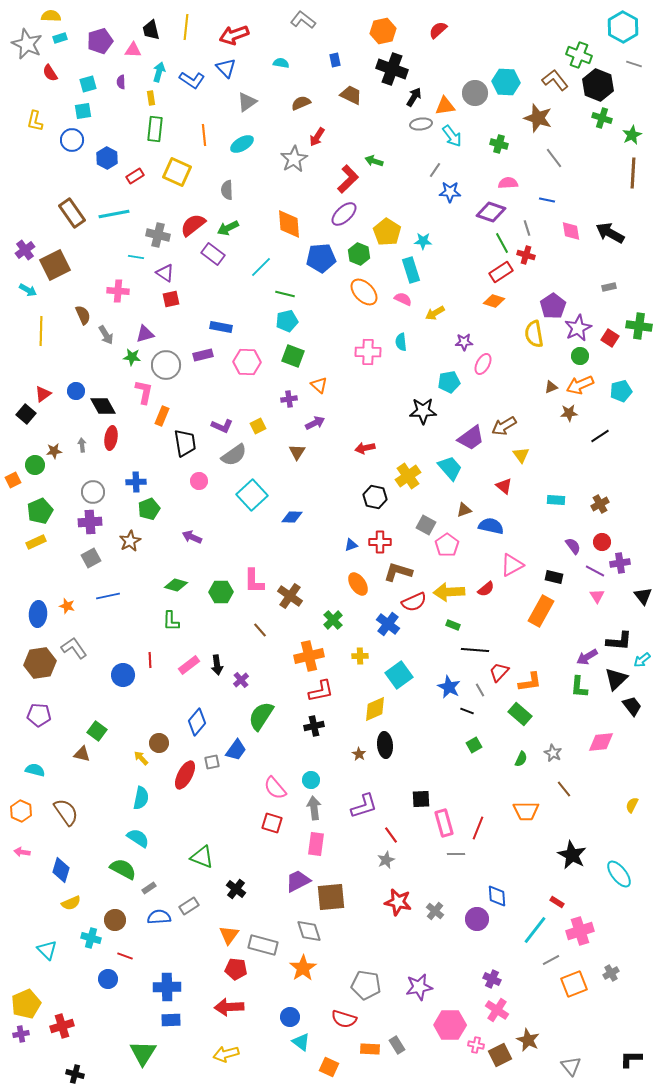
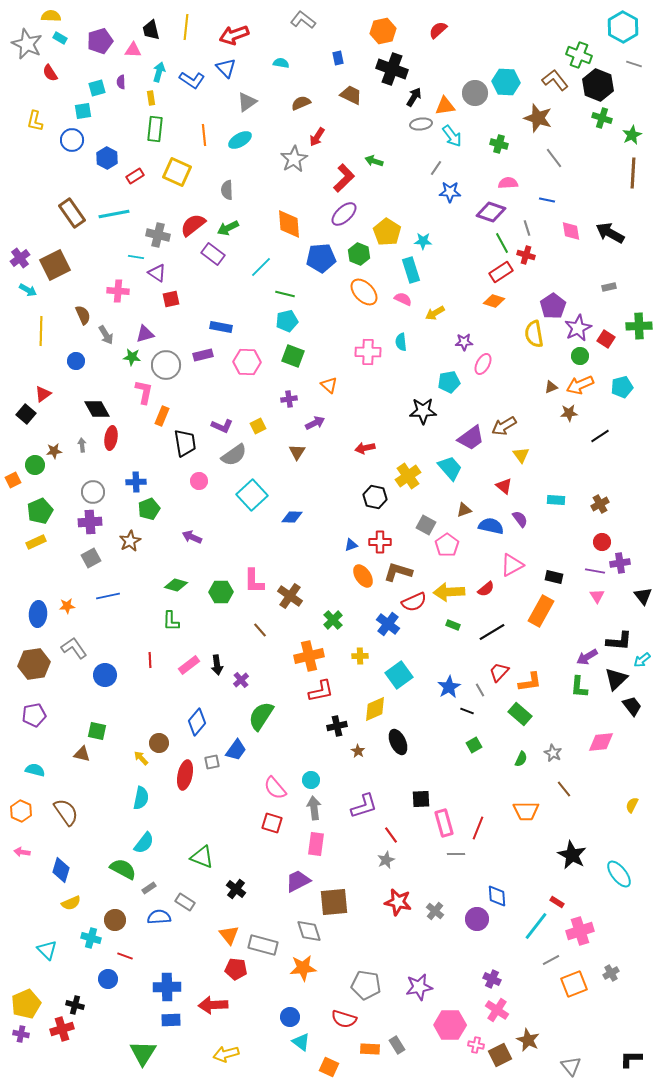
cyan rectangle at (60, 38): rotated 48 degrees clockwise
blue rectangle at (335, 60): moved 3 px right, 2 px up
cyan square at (88, 84): moved 9 px right, 4 px down
cyan ellipse at (242, 144): moved 2 px left, 4 px up
gray line at (435, 170): moved 1 px right, 2 px up
red L-shape at (348, 179): moved 4 px left, 1 px up
purple cross at (25, 250): moved 5 px left, 8 px down
purple triangle at (165, 273): moved 8 px left
green cross at (639, 326): rotated 10 degrees counterclockwise
red square at (610, 338): moved 4 px left, 1 px down
orange triangle at (319, 385): moved 10 px right
blue circle at (76, 391): moved 30 px up
cyan pentagon at (621, 391): moved 1 px right, 4 px up
black diamond at (103, 406): moved 6 px left, 3 px down
purple semicircle at (573, 546): moved 53 px left, 27 px up
purple line at (595, 571): rotated 18 degrees counterclockwise
orange ellipse at (358, 584): moved 5 px right, 8 px up
orange star at (67, 606): rotated 21 degrees counterclockwise
black line at (475, 650): moved 17 px right, 18 px up; rotated 36 degrees counterclockwise
brown hexagon at (40, 663): moved 6 px left, 1 px down
blue circle at (123, 675): moved 18 px left
blue star at (449, 687): rotated 15 degrees clockwise
purple pentagon at (39, 715): moved 5 px left; rotated 15 degrees counterclockwise
black cross at (314, 726): moved 23 px right
green square at (97, 731): rotated 24 degrees counterclockwise
black ellipse at (385, 745): moved 13 px right, 3 px up; rotated 20 degrees counterclockwise
brown star at (359, 754): moved 1 px left, 3 px up
red ellipse at (185, 775): rotated 16 degrees counterclockwise
cyan semicircle at (138, 838): moved 6 px right, 5 px down; rotated 95 degrees clockwise
brown square at (331, 897): moved 3 px right, 5 px down
gray rectangle at (189, 906): moved 4 px left, 4 px up; rotated 66 degrees clockwise
cyan line at (535, 930): moved 1 px right, 4 px up
orange triangle at (229, 935): rotated 15 degrees counterclockwise
orange star at (303, 968): rotated 28 degrees clockwise
red arrow at (229, 1007): moved 16 px left, 2 px up
red cross at (62, 1026): moved 3 px down
purple cross at (21, 1034): rotated 21 degrees clockwise
black cross at (75, 1074): moved 69 px up
